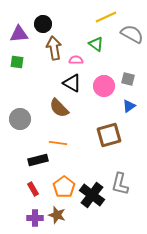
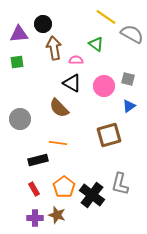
yellow line: rotated 60 degrees clockwise
green square: rotated 16 degrees counterclockwise
red rectangle: moved 1 px right
